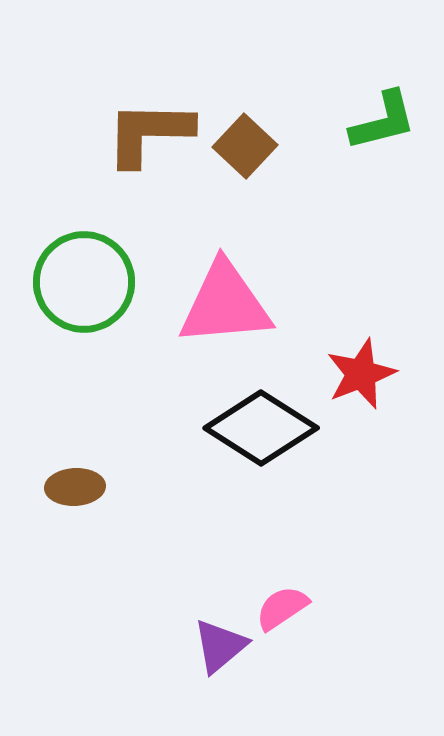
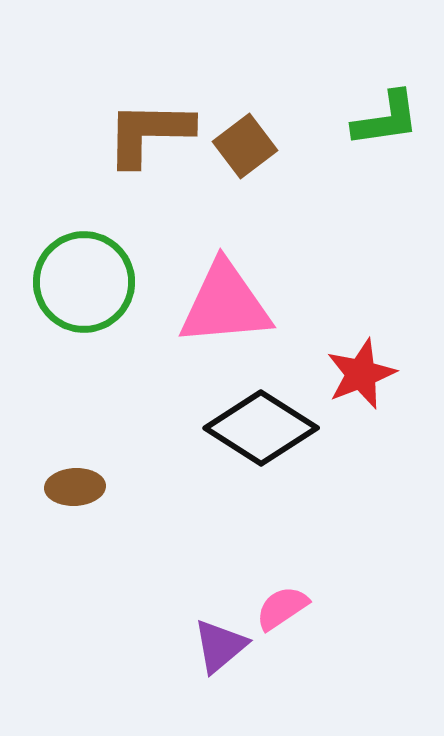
green L-shape: moved 3 px right, 2 px up; rotated 6 degrees clockwise
brown square: rotated 10 degrees clockwise
